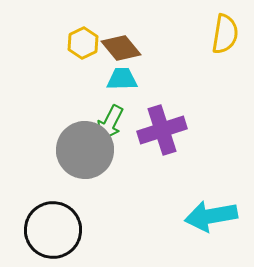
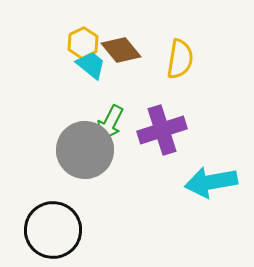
yellow semicircle: moved 45 px left, 25 px down
brown diamond: moved 2 px down
cyan trapezoid: moved 31 px left, 14 px up; rotated 40 degrees clockwise
cyan arrow: moved 34 px up
